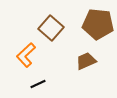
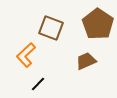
brown pentagon: rotated 28 degrees clockwise
brown square: rotated 20 degrees counterclockwise
black line: rotated 21 degrees counterclockwise
